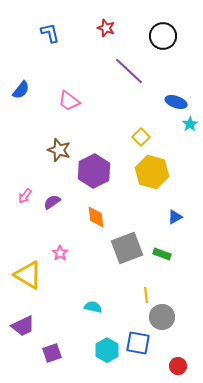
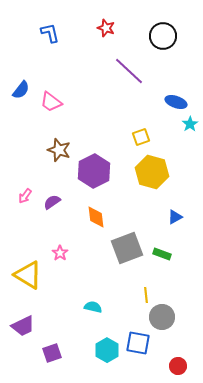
pink trapezoid: moved 18 px left, 1 px down
yellow square: rotated 24 degrees clockwise
